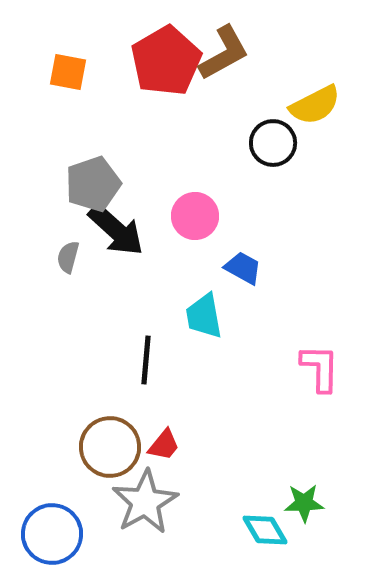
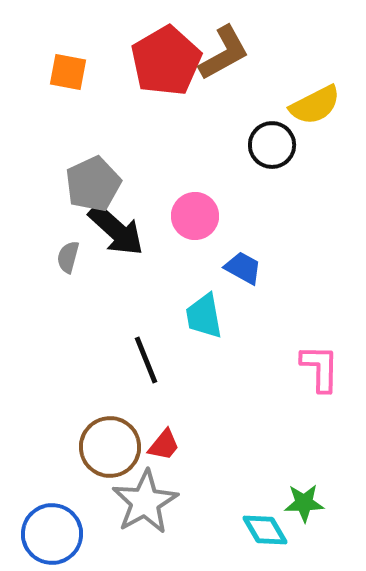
black circle: moved 1 px left, 2 px down
gray pentagon: rotated 6 degrees counterclockwise
black line: rotated 27 degrees counterclockwise
